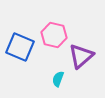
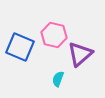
purple triangle: moved 1 px left, 2 px up
